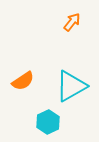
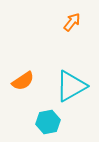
cyan hexagon: rotated 15 degrees clockwise
